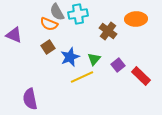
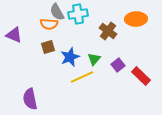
orange semicircle: rotated 18 degrees counterclockwise
brown square: rotated 16 degrees clockwise
